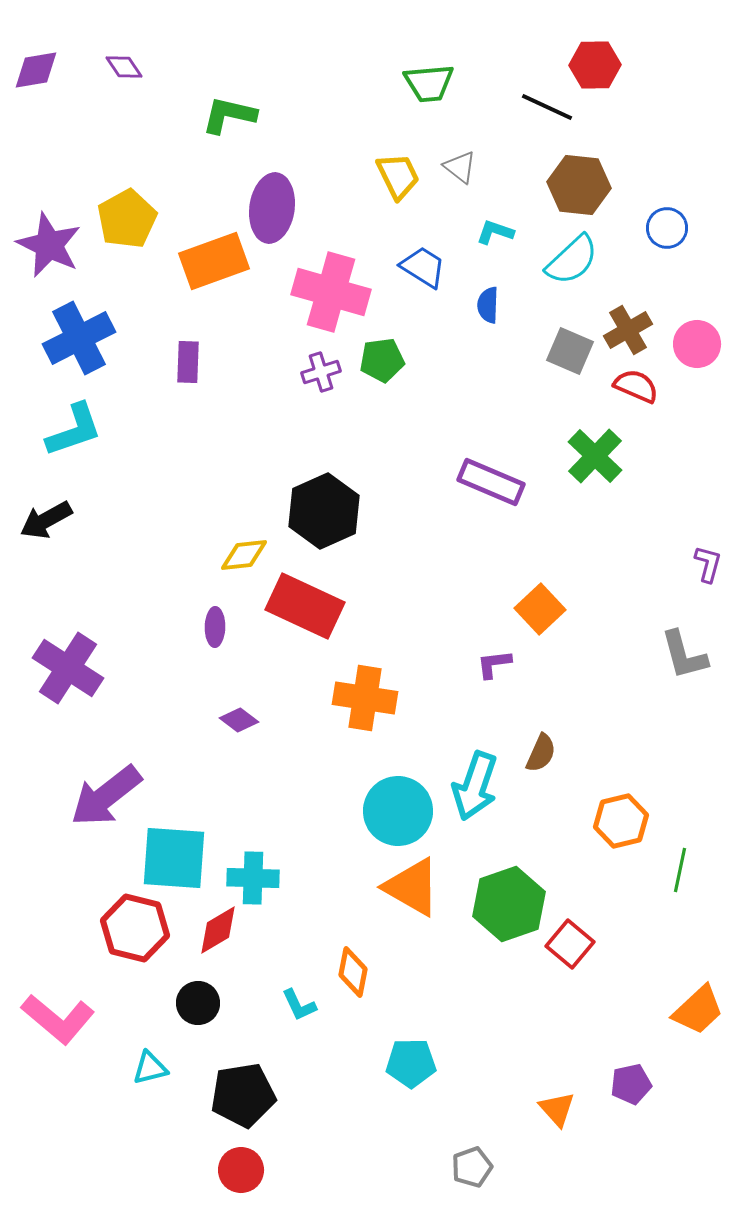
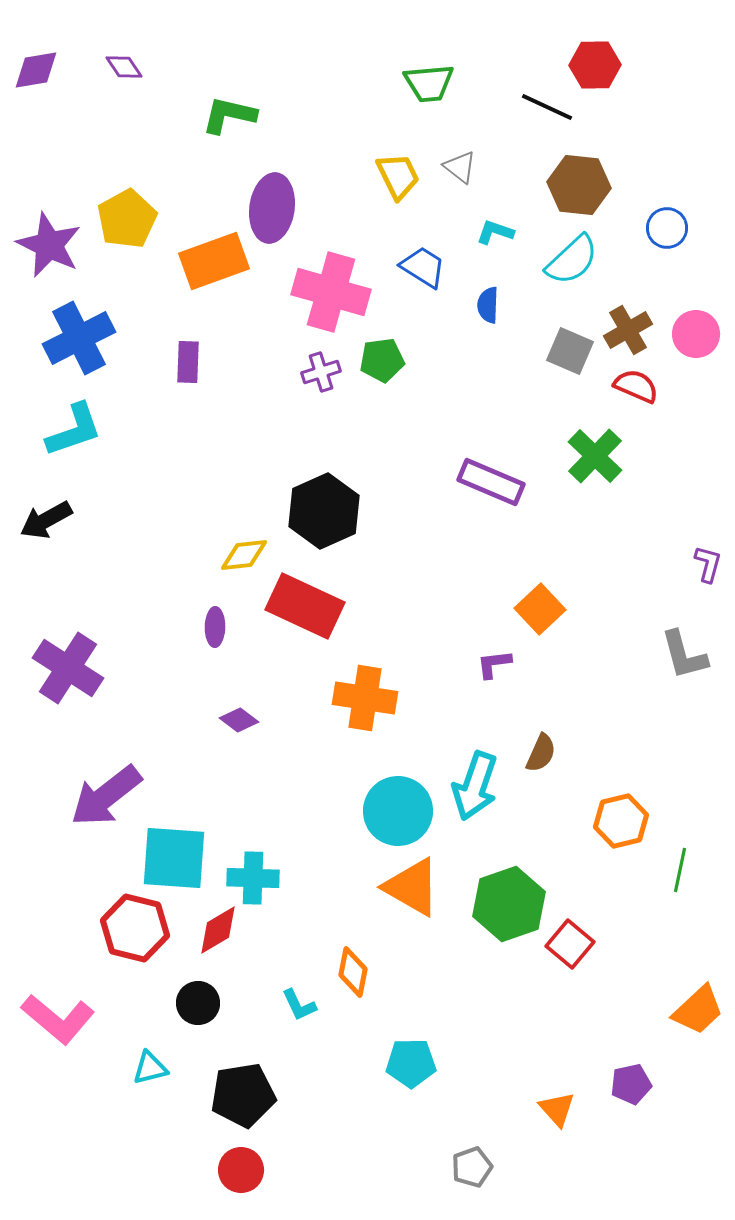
pink circle at (697, 344): moved 1 px left, 10 px up
